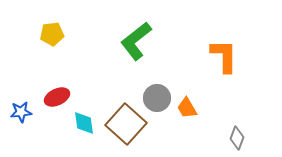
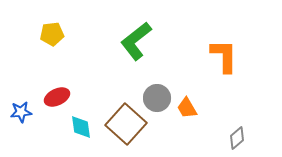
cyan diamond: moved 3 px left, 4 px down
gray diamond: rotated 30 degrees clockwise
